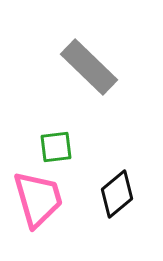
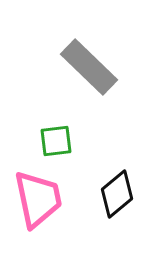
green square: moved 6 px up
pink trapezoid: rotated 4 degrees clockwise
